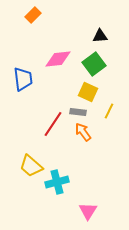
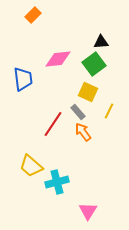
black triangle: moved 1 px right, 6 px down
gray rectangle: rotated 42 degrees clockwise
